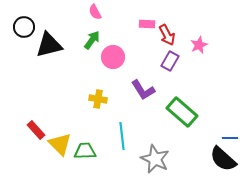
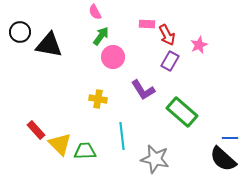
black circle: moved 4 px left, 5 px down
green arrow: moved 9 px right, 4 px up
black triangle: rotated 24 degrees clockwise
gray star: rotated 12 degrees counterclockwise
